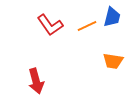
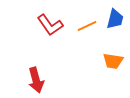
blue trapezoid: moved 3 px right, 2 px down
red arrow: moved 1 px up
